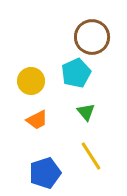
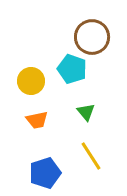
cyan pentagon: moved 4 px left, 4 px up; rotated 28 degrees counterclockwise
orange trapezoid: rotated 15 degrees clockwise
